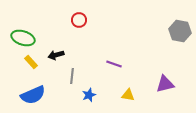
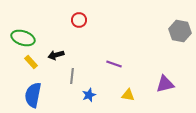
blue semicircle: rotated 125 degrees clockwise
